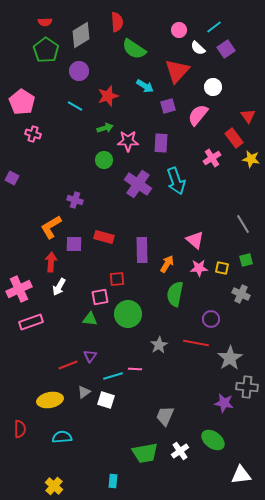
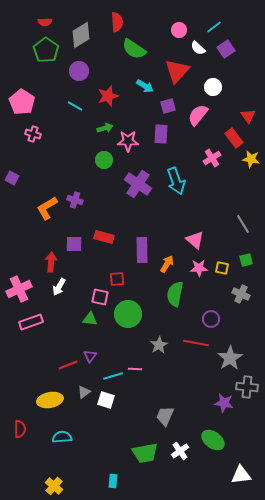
purple rectangle at (161, 143): moved 9 px up
orange L-shape at (51, 227): moved 4 px left, 19 px up
pink square at (100, 297): rotated 24 degrees clockwise
